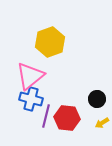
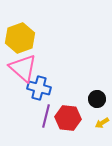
yellow hexagon: moved 30 px left, 4 px up
pink triangle: moved 7 px left, 8 px up; rotated 40 degrees counterclockwise
blue cross: moved 8 px right, 11 px up
red hexagon: moved 1 px right
